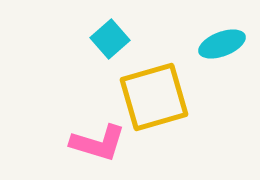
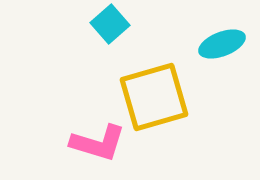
cyan square: moved 15 px up
